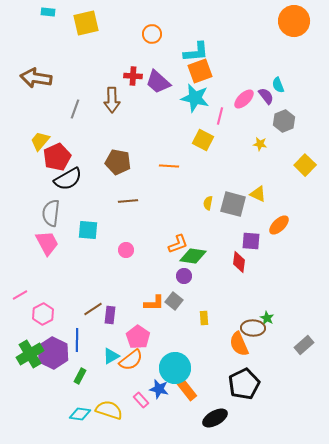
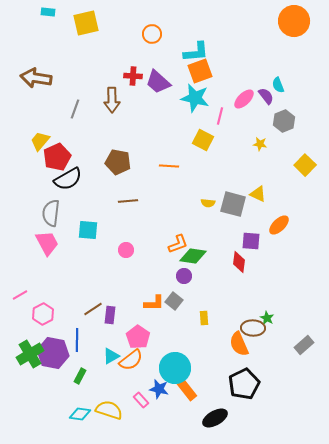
yellow semicircle at (208, 203): rotated 96 degrees counterclockwise
purple hexagon at (53, 353): rotated 16 degrees counterclockwise
